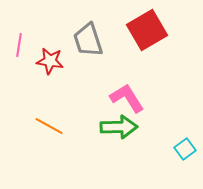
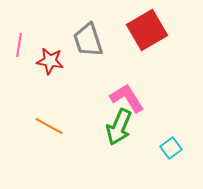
green arrow: rotated 114 degrees clockwise
cyan square: moved 14 px left, 1 px up
